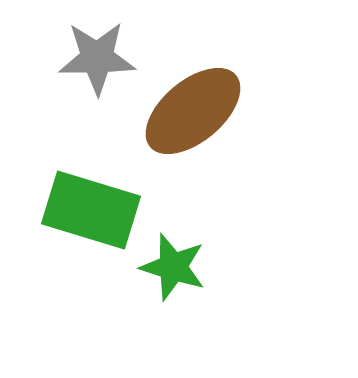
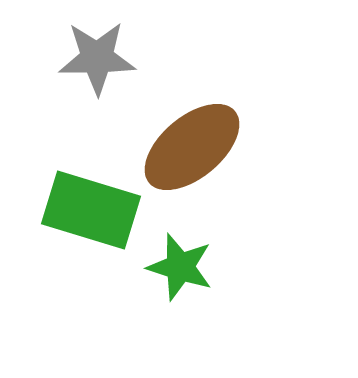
brown ellipse: moved 1 px left, 36 px down
green star: moved 7 px right
